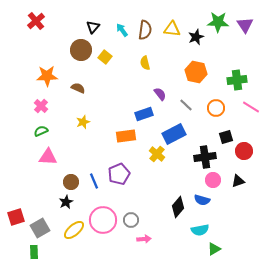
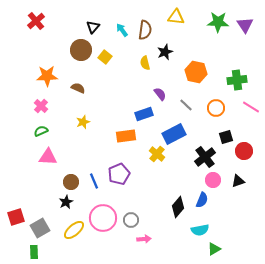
yellow triangle at (172, 29): moved 4 px right, 12 px up
black star at (196, 37): moved 31 px left, 15 px down
black cross at (205, 157): rotated 30 degrees counterclockwise
blue semicircle at (202, 200): rotated 84 degrees counterclockwise
pink circle at (103, 220): moved 2 px up
